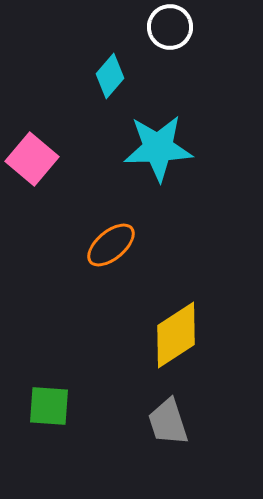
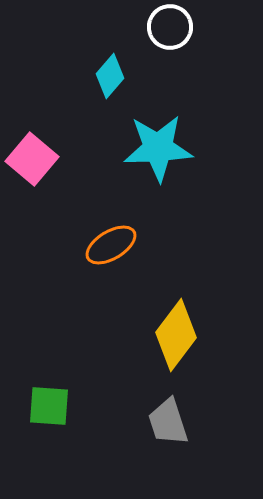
orange ellipse: rotated 9 degrees clockwise
yellow diamond: rotated 20 degrees counterclockwise
